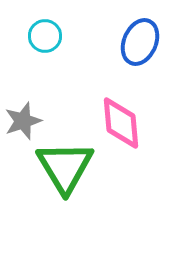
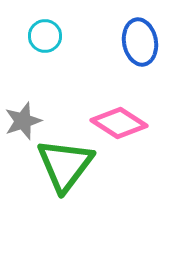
blue ellipse: rotated 33 degrees counterclockwise
pink diamond: moved 2 px left; rotated 52 degrees counterclockwise
green triangle: moved 2 px up; rotated 8 degrees clockwise
